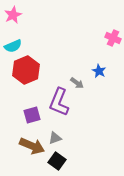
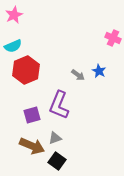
pink star: moved 1 px right
gray arrow: moved 1 px right, 8 px up
purple L-shape: moved 3 px down
